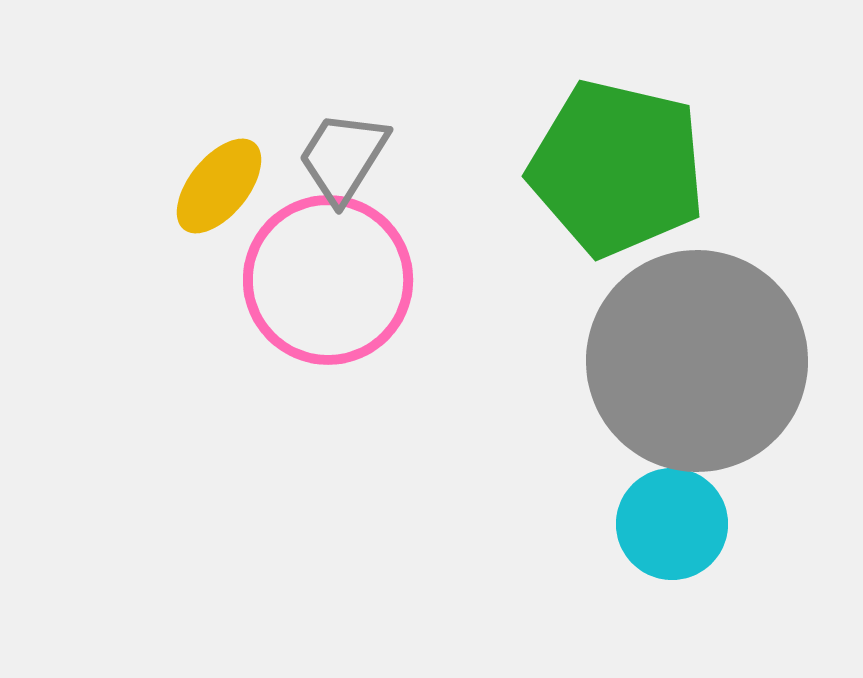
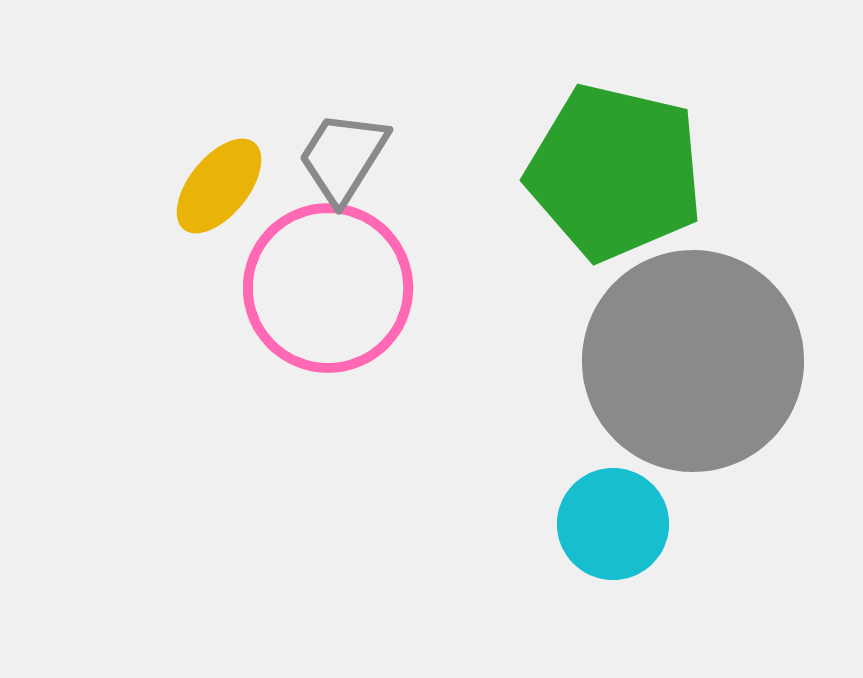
green pentagon: moved 2 px left, 4 px down
pink circle: moved 8 px down
gray circle: moved 4 px left
cyan circle: moved 59 px left
